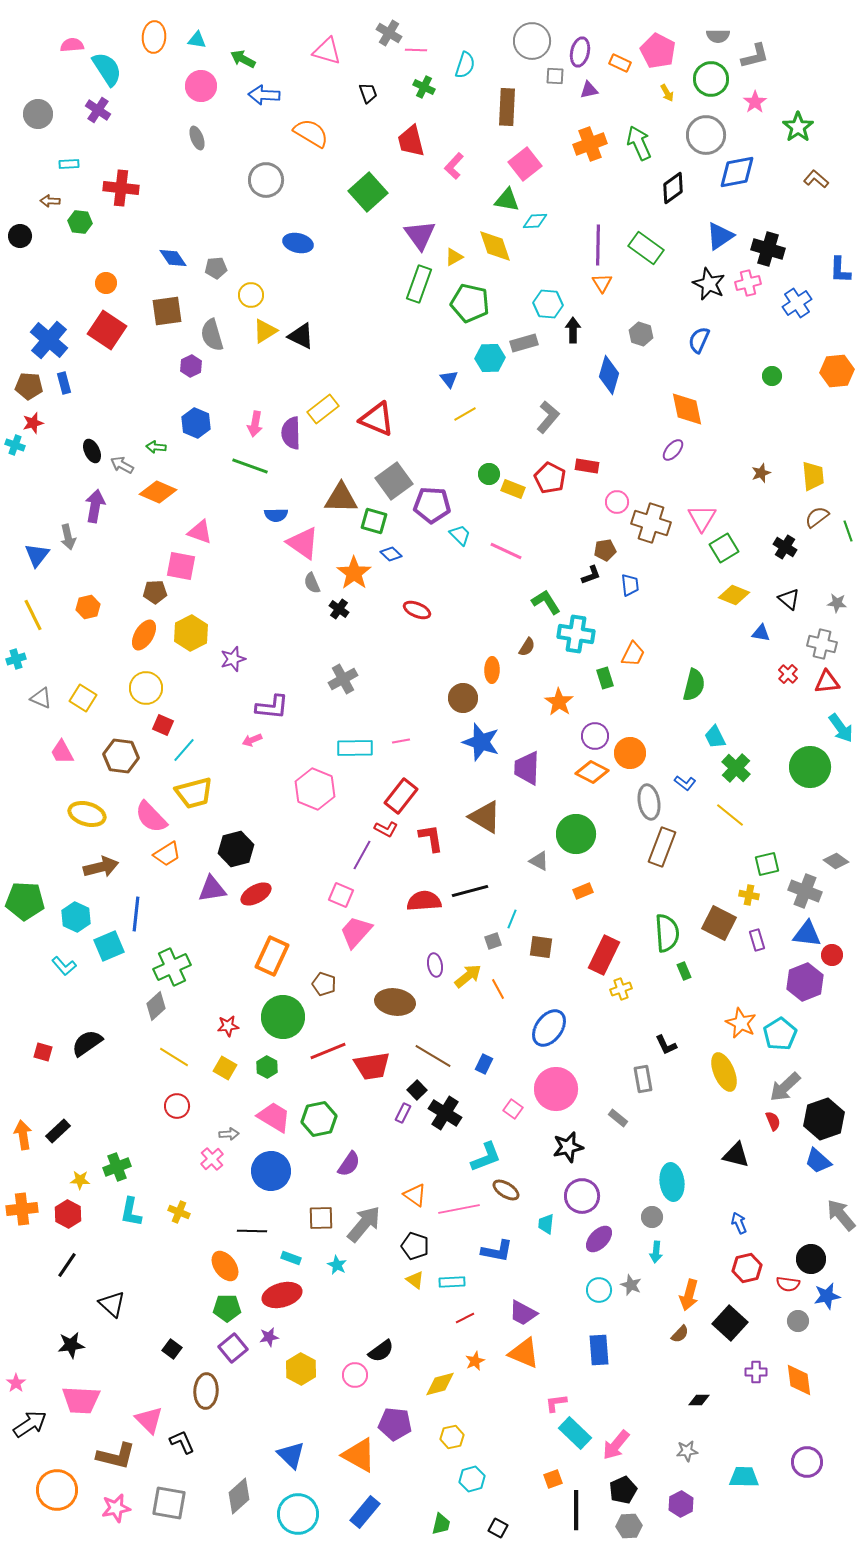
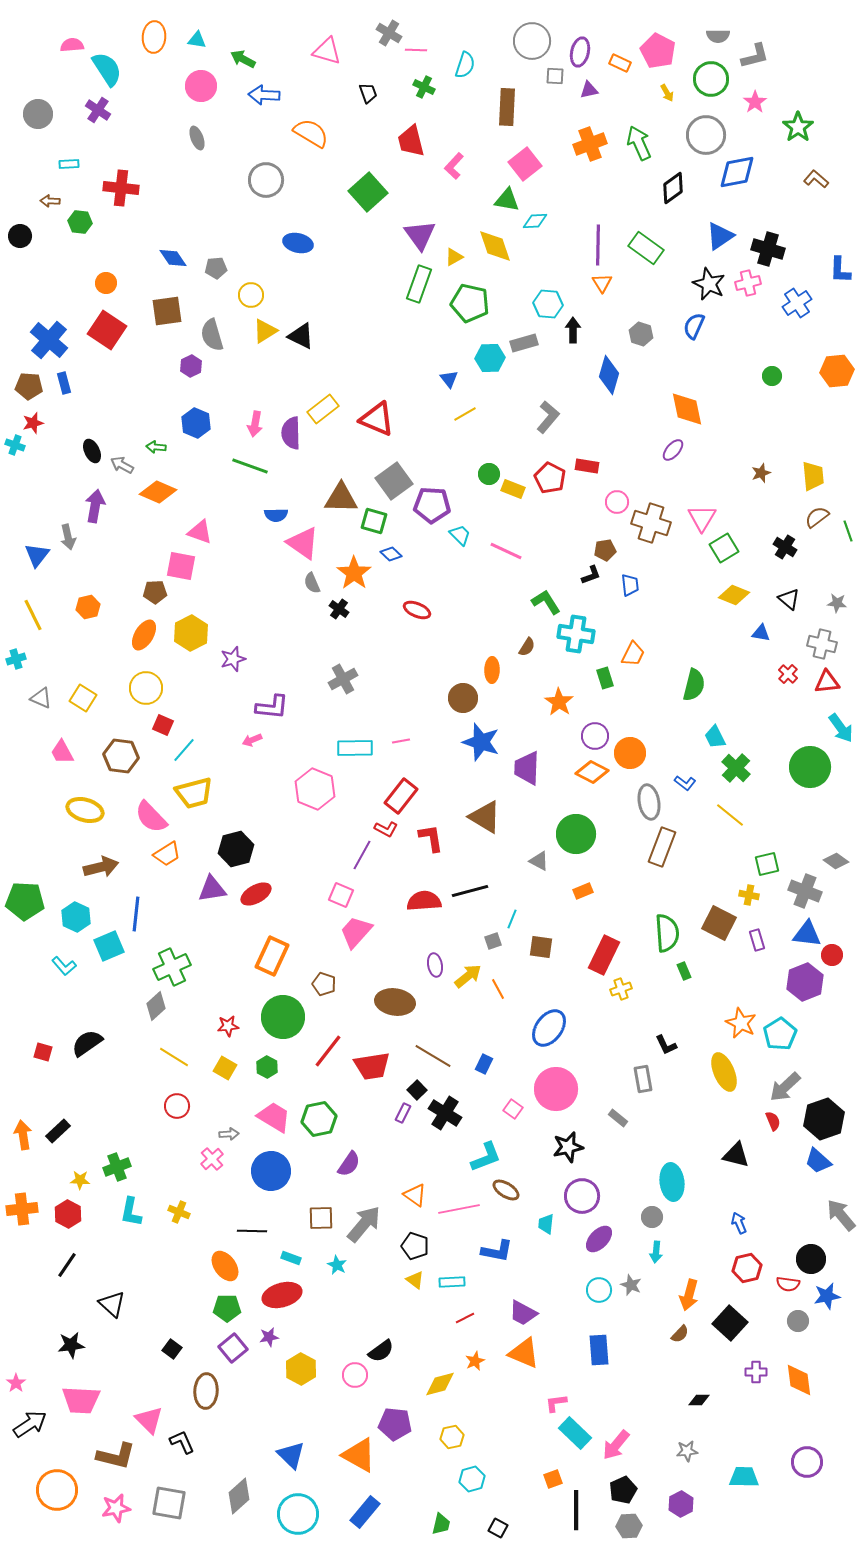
blue semicircle at (699, 340): moved 5 px left, 14 px up
yellow ellipse at (87, 814): moved 2 px left, 4 px up
red line at (328, 1051): rotated 30 degrees counterclockwise
